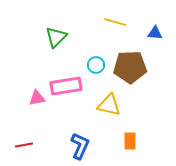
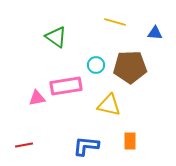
green triangle: rotated 40 degrees counterclockwise
blue L-shape: moved 6 px right; rotated 108 degrees counterclockwise
